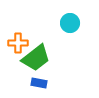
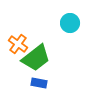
orange cross: moved 1 px down; rotated 36 degrees clockwise
